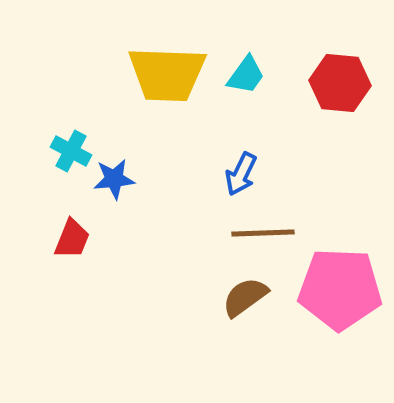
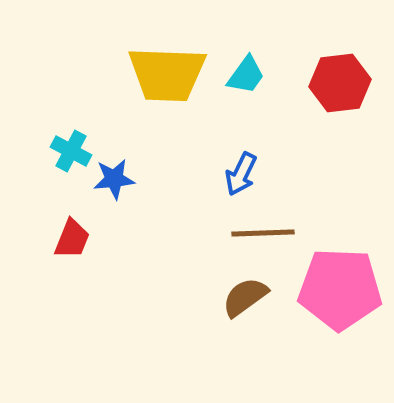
red hexagon: rotated 12 degrees counterclockwise
